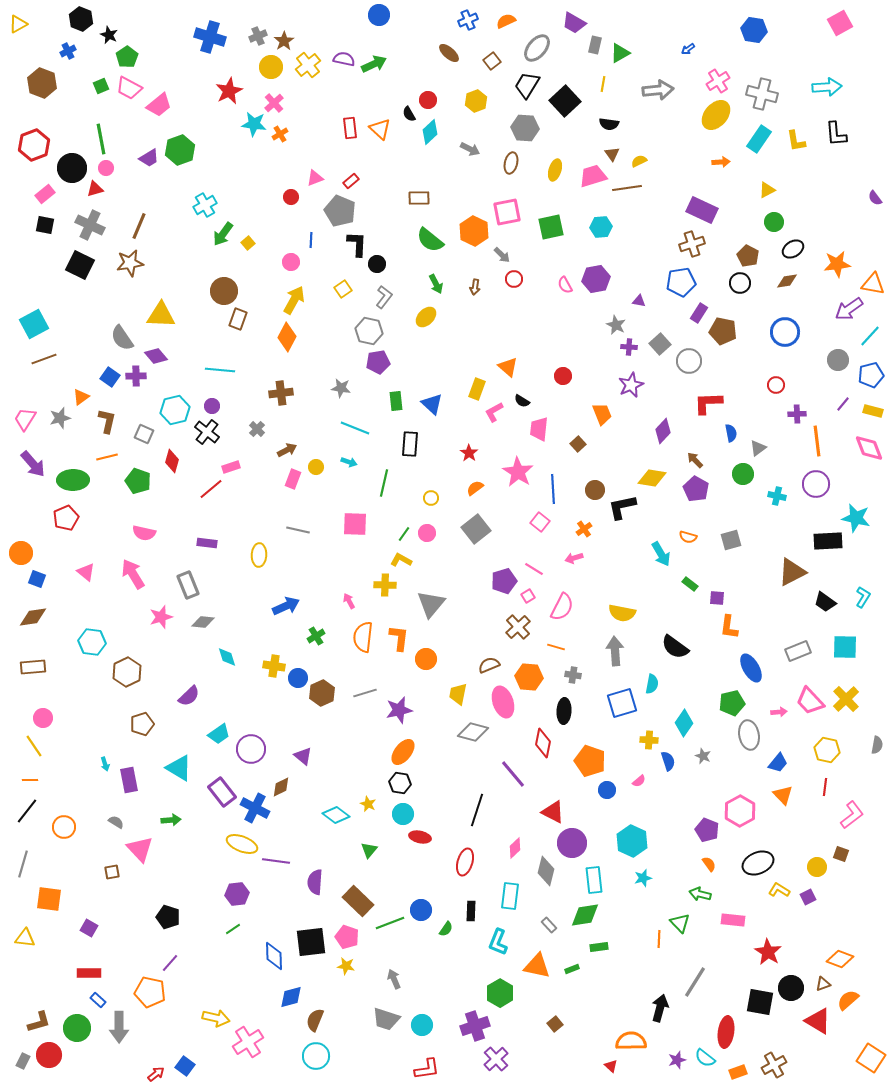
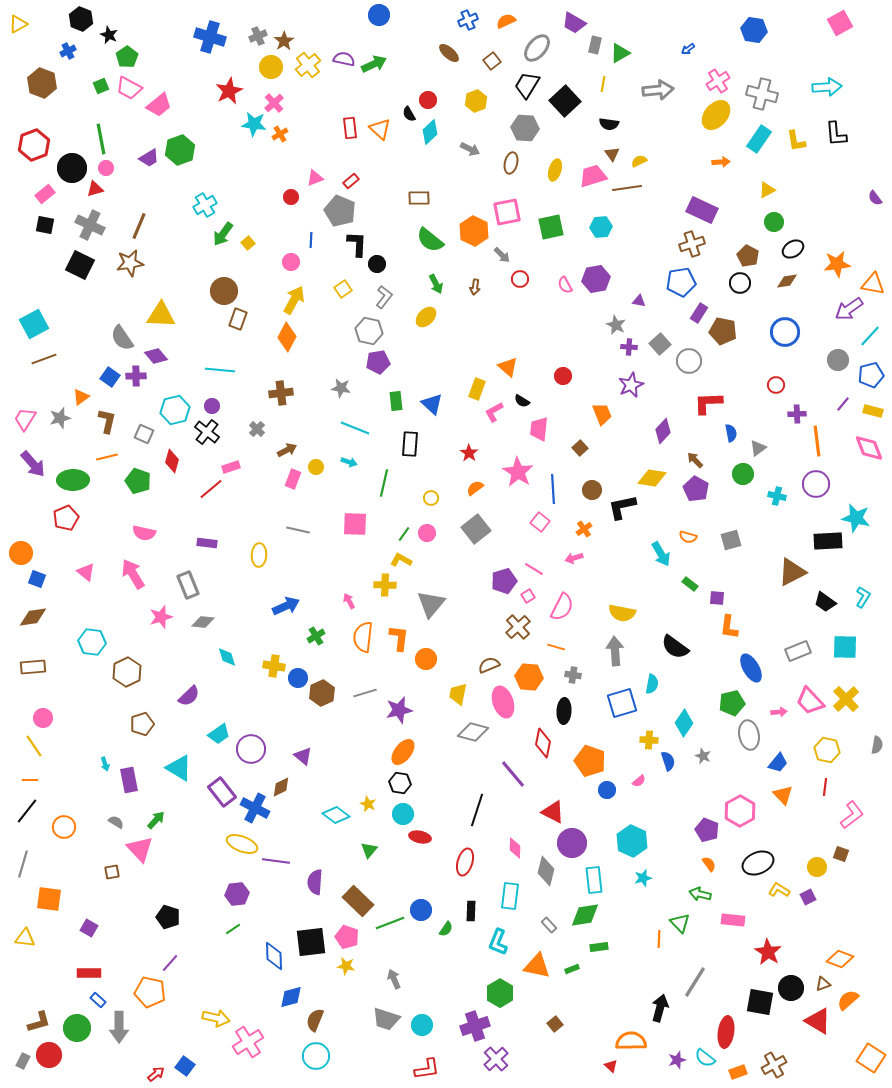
red circle at (514, 279): moved 6 px right
brown square at (578, 444): moved 2 px right, 4 px down
brown circle at (595, 490): moved 3 px left
green arrow at (171, 820): moved 15 px left; rotated 42 degrees counterclockwise
pink diamond at (515, 848): rotated 45 degrees counterclockwise
